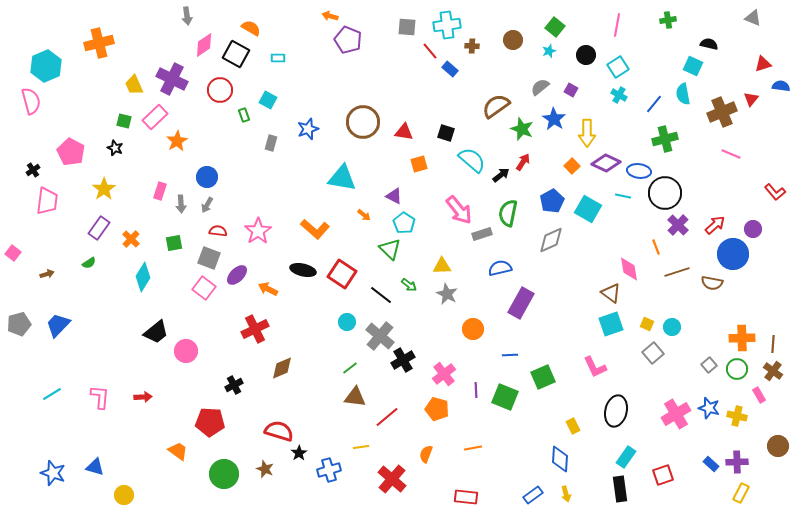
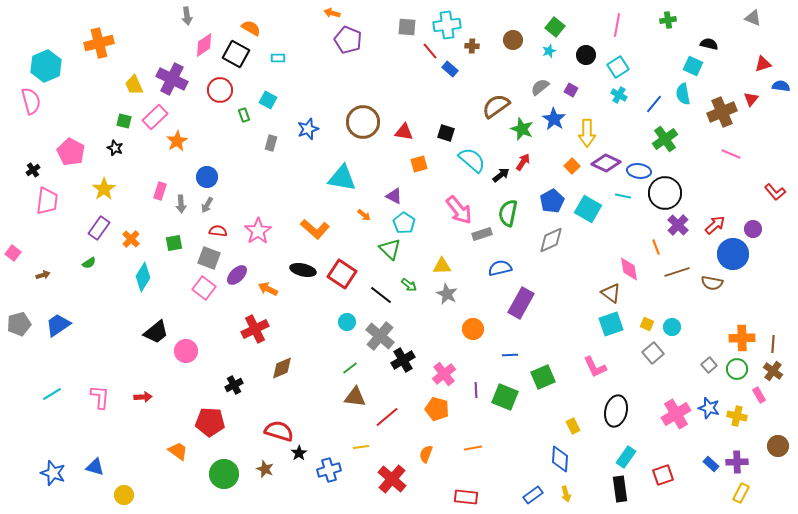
orange arrow at (330, 16): moved 2 px right, 3 px up
green cross at (665, 139): rotated 20 degrees counterclockwise
brown arrow at (47, 274): moved 4 px left, 1 px down
blue trapezoid at (58, 325): rotated 12 degrees clockwise
